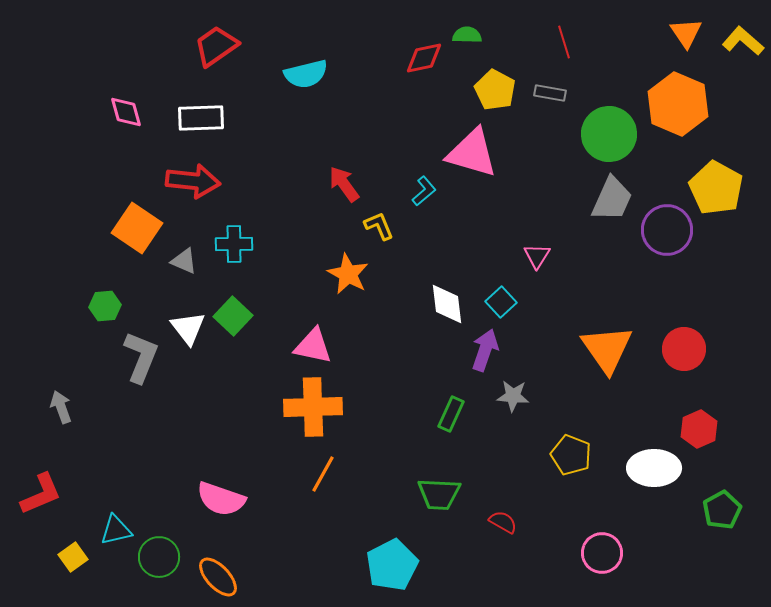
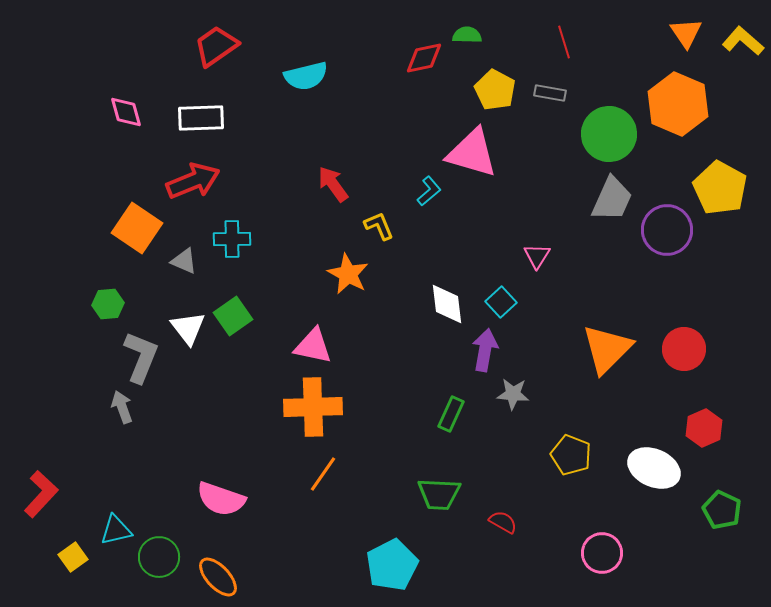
cyan semicircle at (306, 74): moved 2 px down
red arrow at (193, 181): rotated 28 degrees counterclockwise
red arrow at (344, 184): moved 11 px left
yellow pentagon at (716, 188): moved 4 px right
cyan L-shape at (424, 191): moved 5 px right
cyan cross at (234, 244): moved 2 px left, 5 px up
green hexagon at (105, 306): moved 3 px right, 2 px up
green square at (233, 316): rotated 12 degrees clockwise
orange triangle at (607, 349): rotated 20 degrees clockwise
purple arrow at (485, 350): rotated 9 degrees counterclockwise
gray star at (513, 396): moved 2 px up
gray arrow at (61, 407): moved 61 px right
red hexagon at (699, 429): moved 5 px right, 1 px up
white ellipse at (654, 468): rotated 24 degrees clockwise
orange line at (323, 474): rotated 6 degrees clockwise
red L-shape at (41, 494): rotated 24 degrees counterclockwise
green pentagon at (722, 510): rotated 18 degrees counterclockwise
